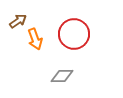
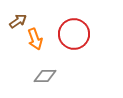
gray diamond: moved 17 px left
